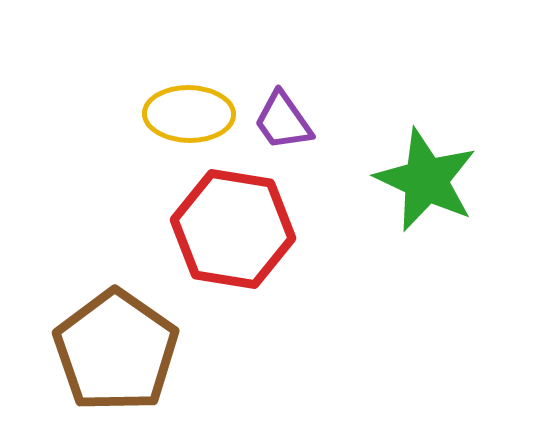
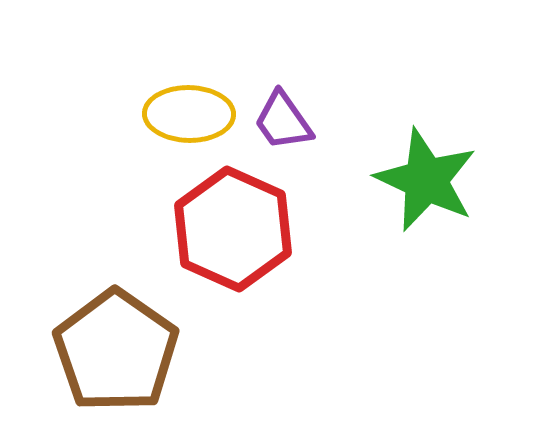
red hexagon: rotated 15 degrees clockwise
